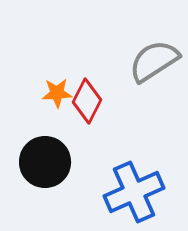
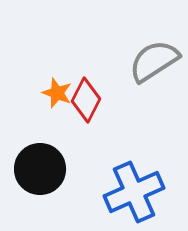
orange star: rotated 24 degrees clockwise
red diamond: moved 1 px left, 1 px up
black circle: moved 5 px left, 7 px down
